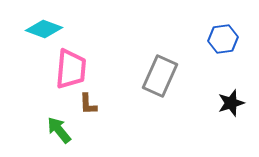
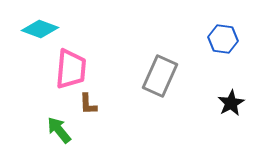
cyan diamond: moved 4 px left
blue hexagon: rotated 16 degrees clockwise
black star: rotated 12 degrees counterclockwise
